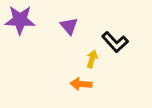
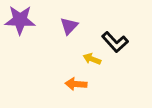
purple triangle: rotated 24 degrees clockwise
yellow arrow: rotated 84 degrees counterclockwise
orange arrow: moved 5 px left
